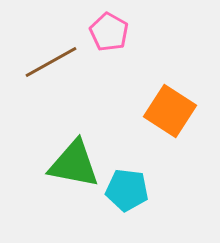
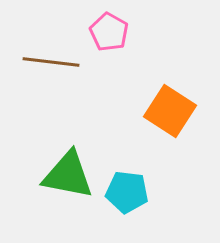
brown line: rotated 36 degrees clockwise
green triangle: moved 6 px left, 11 px down
cyan pentagon: moved 2 px down
